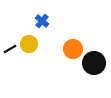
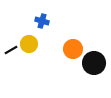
blue cross: rotated 24 degrees counterclockwise
black line: moved 1 px right, 1 px down
